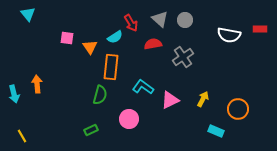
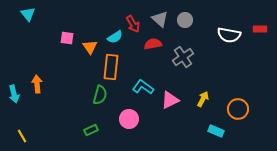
red arrow: moved 2 px right, 1 px down
